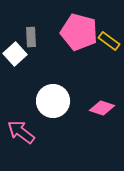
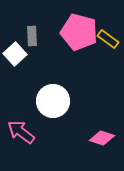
gray rectangle: moved 1 px right, 1 px up
yellow rectangle: moved 1 px left, 2 px up
pink diamond: moved 30 px down
